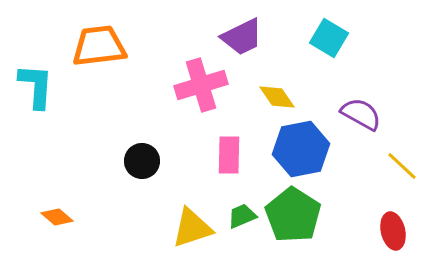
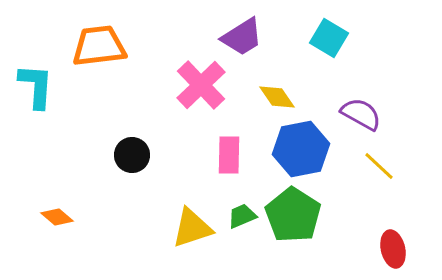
purple trapezoid: rotated 6 degrees counterclockwise
pink cross: rotated 27 degrees counterclockwise
black circle: moved 10 px left, 6 px up
yellow line: moved 23 px left
red ellipse: moved 18 px down
